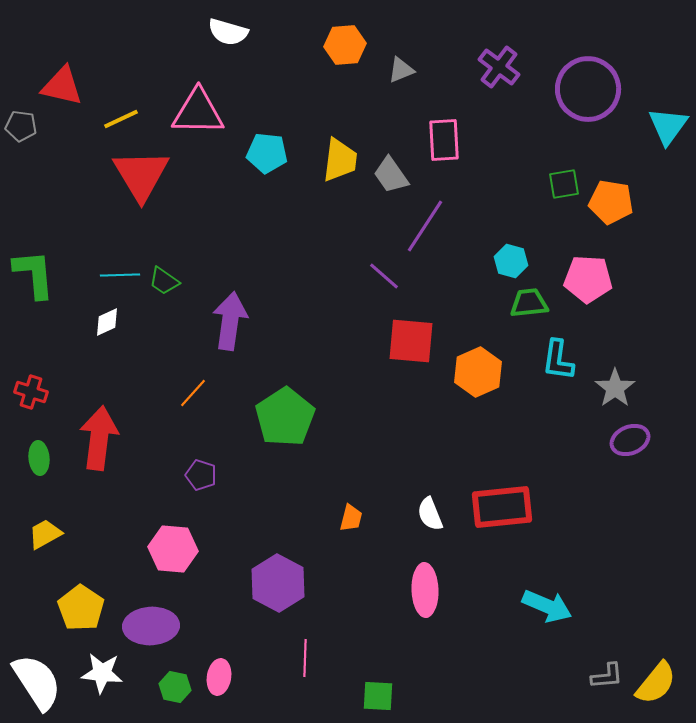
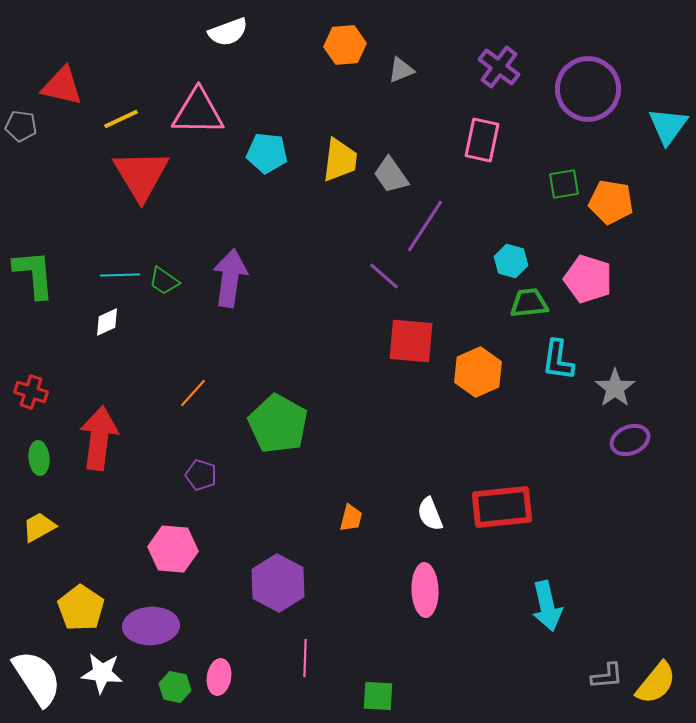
white semicircle at (228, 32): rotated 36 degrees counterclockwise
pink rectangle at (444, 140): moved 38 px right; rotated 15 degrees clockwise
pink pentagon at (588, 279): rotated 15 degrees clockwise
purple arrow at (230, 321): moved 43 px up
green pentagon at (285, 417): moved 7 px left, 7 px down; rotated 10 degrees counterclockwise
yellow trapezoid at (45, 534): moved 6 px left, 7 px up
cyan arrow at (547, 606): rotated 54 degrees clockwise
white semicircle at (37, 682): moved 4 px up
